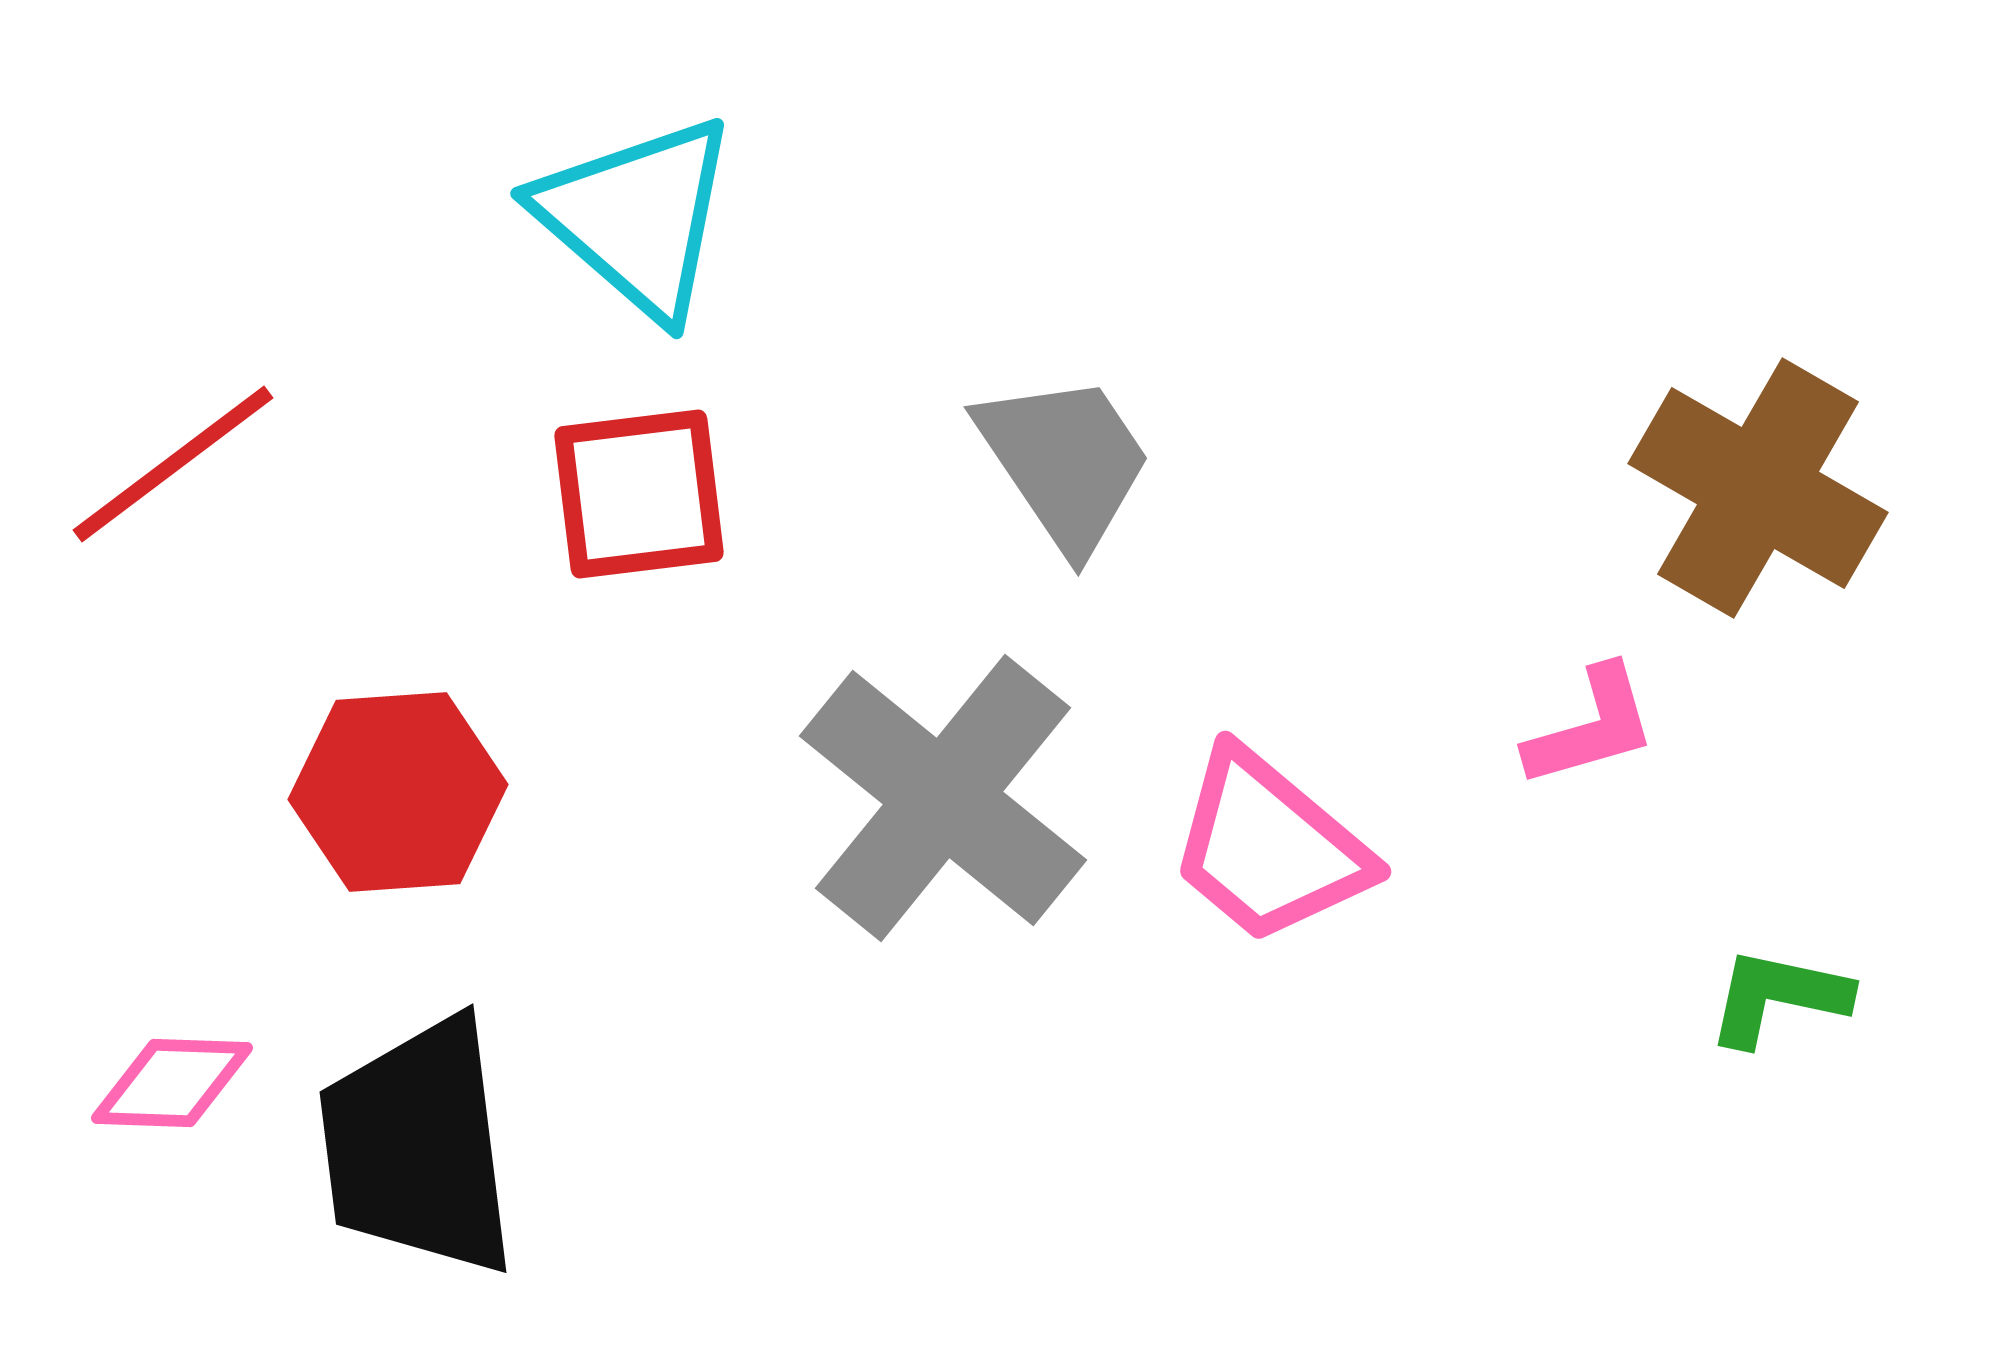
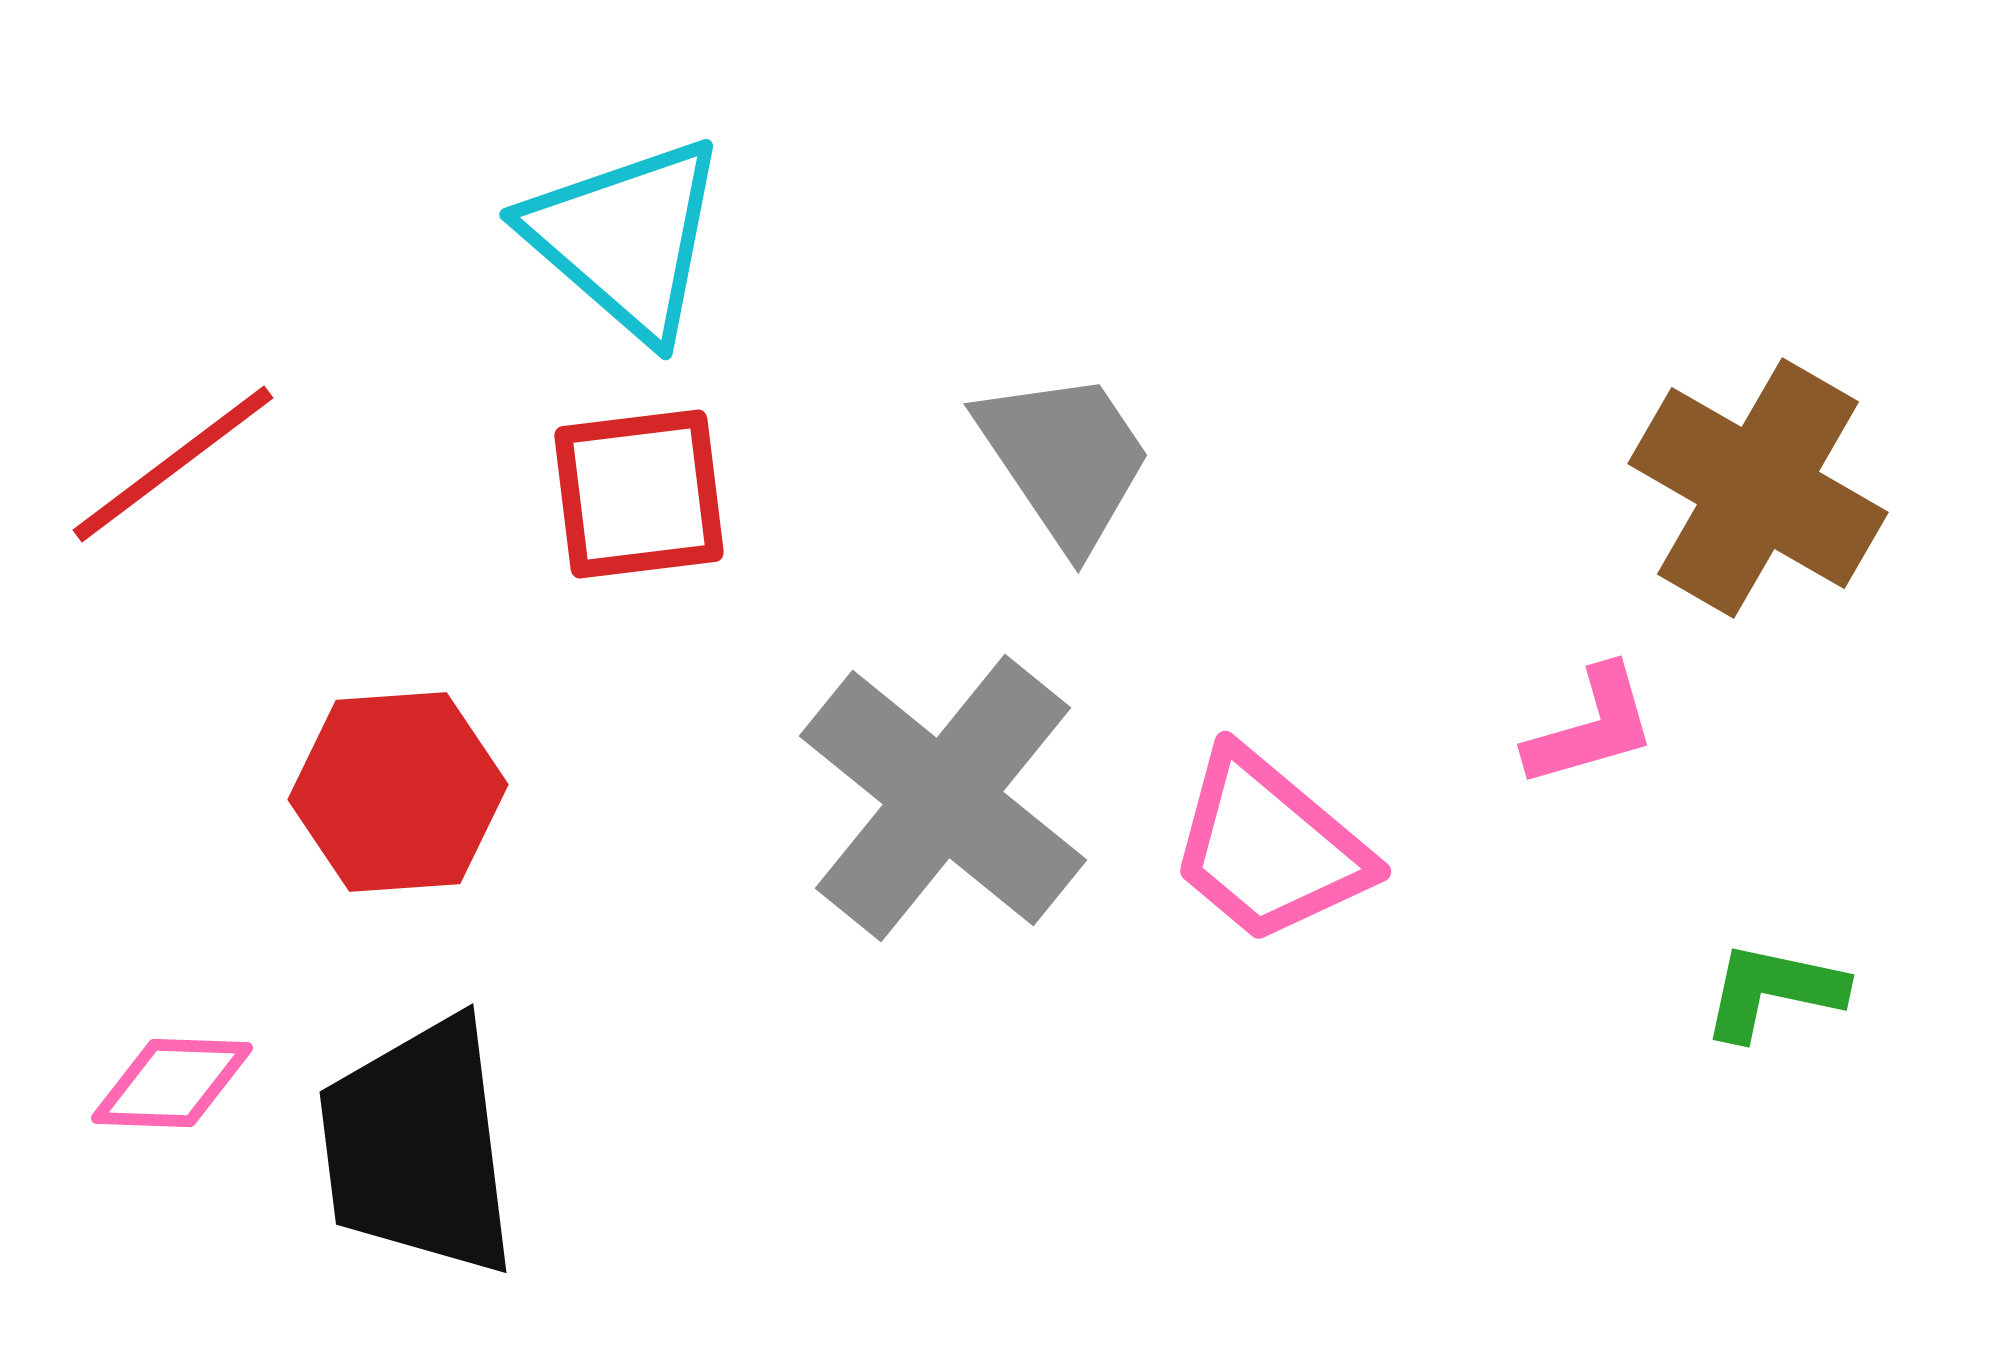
cyan triangle: moved 11 px left, 21 px down
gray trapezoid: moved 3 px up
green L-shape: moved 5 px left, 6 px up
